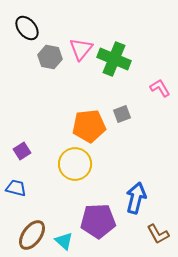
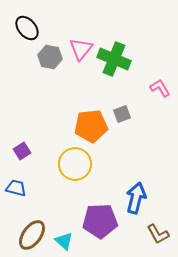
orange pentagon: moved 2 px right
purple pentagon: moved 2 px right
